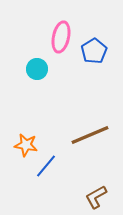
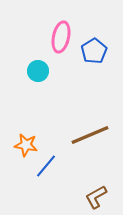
cyan circle: moved 1 px right, 2 px down
